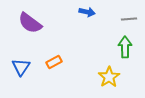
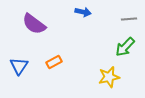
blue arrow: moved 4 px left
purple semicircle: moved 4 px right, 1 px down
green arrow: rotated 135 degrees counterclockwise
blue triangle: moved 2 px left, 1 px up
yellow star: rotated 20 degrees clockwise
